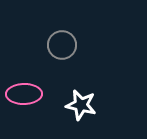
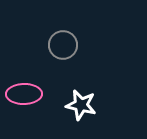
gray circle: moved 1 px right
